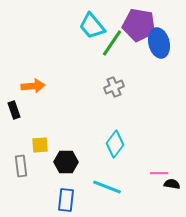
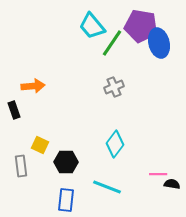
purple pentagon: moved 2 px right, 1 px down
yellow square: rotated 30 degrees clockwise
pink line: moved 1 px left, 1 px down
